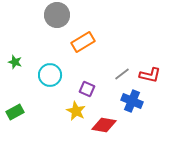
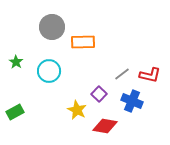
gray circle: moved 5 px left, 12 px down
orange rectangle: rotated 30 degrees clockwise
green star: moved 1 px right; rotated 16 degrees clockwise
cyan circle: moved 1 px left, 4 px up
purple square: moved 12 px right, 5 px down; rotated 21 degrees clockwise
yellow star: moved 1 px right, 1 px up
red diamond: moved 1 px right, 1 px down
